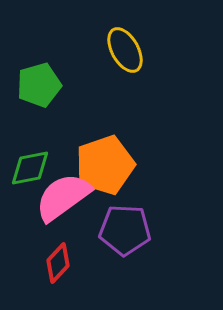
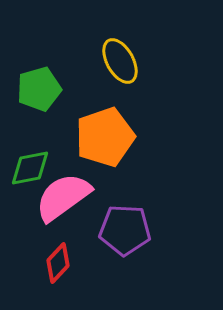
yellow ellipse: moved 5 px left, 11 px down
green pentagon: moved 4 px down
orange pentagon: moved 28 px up
